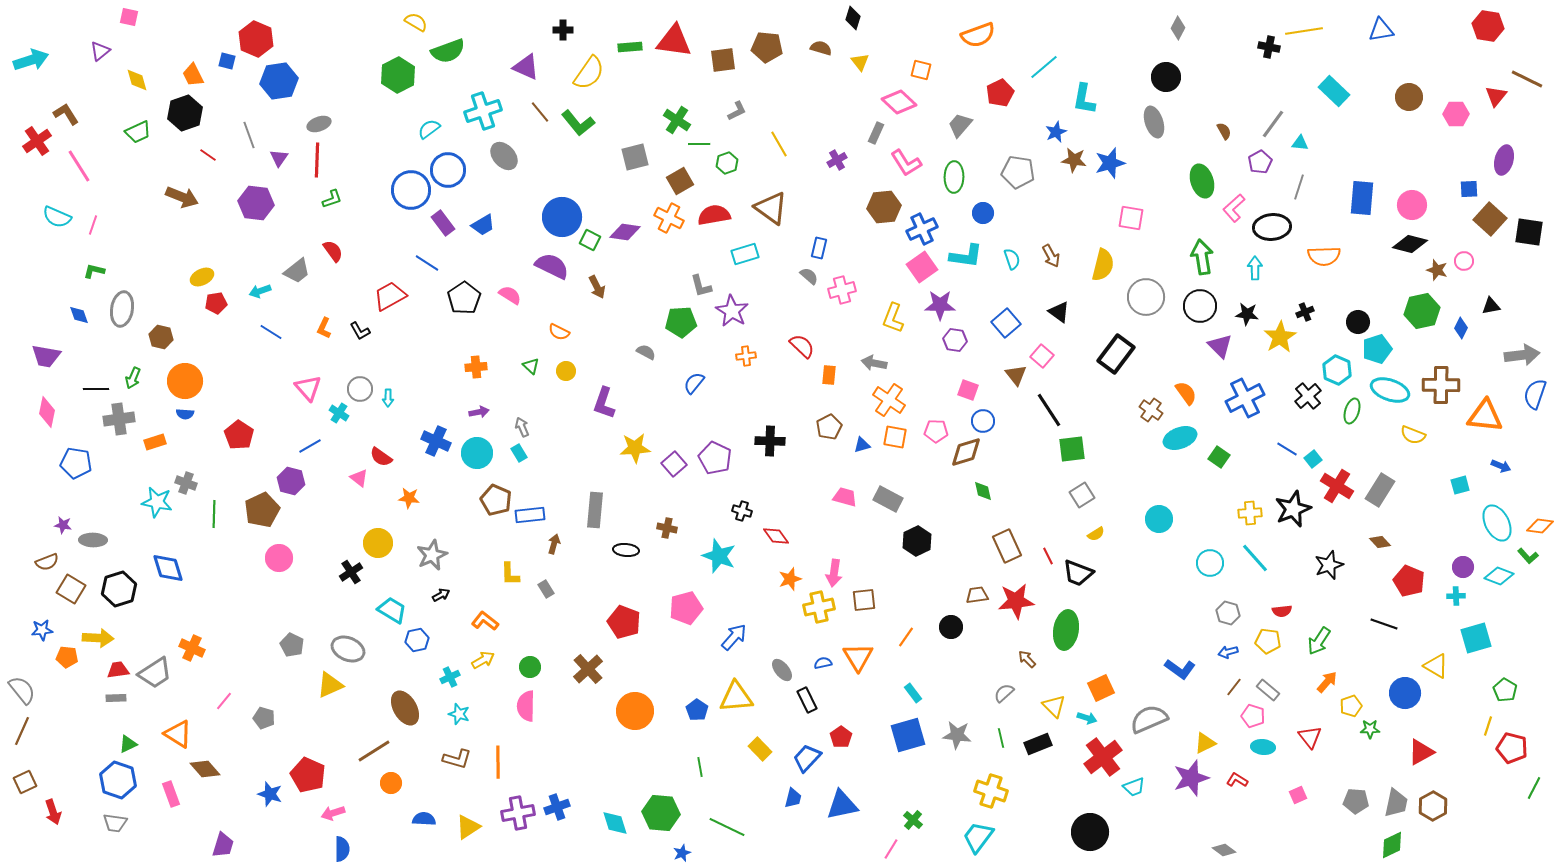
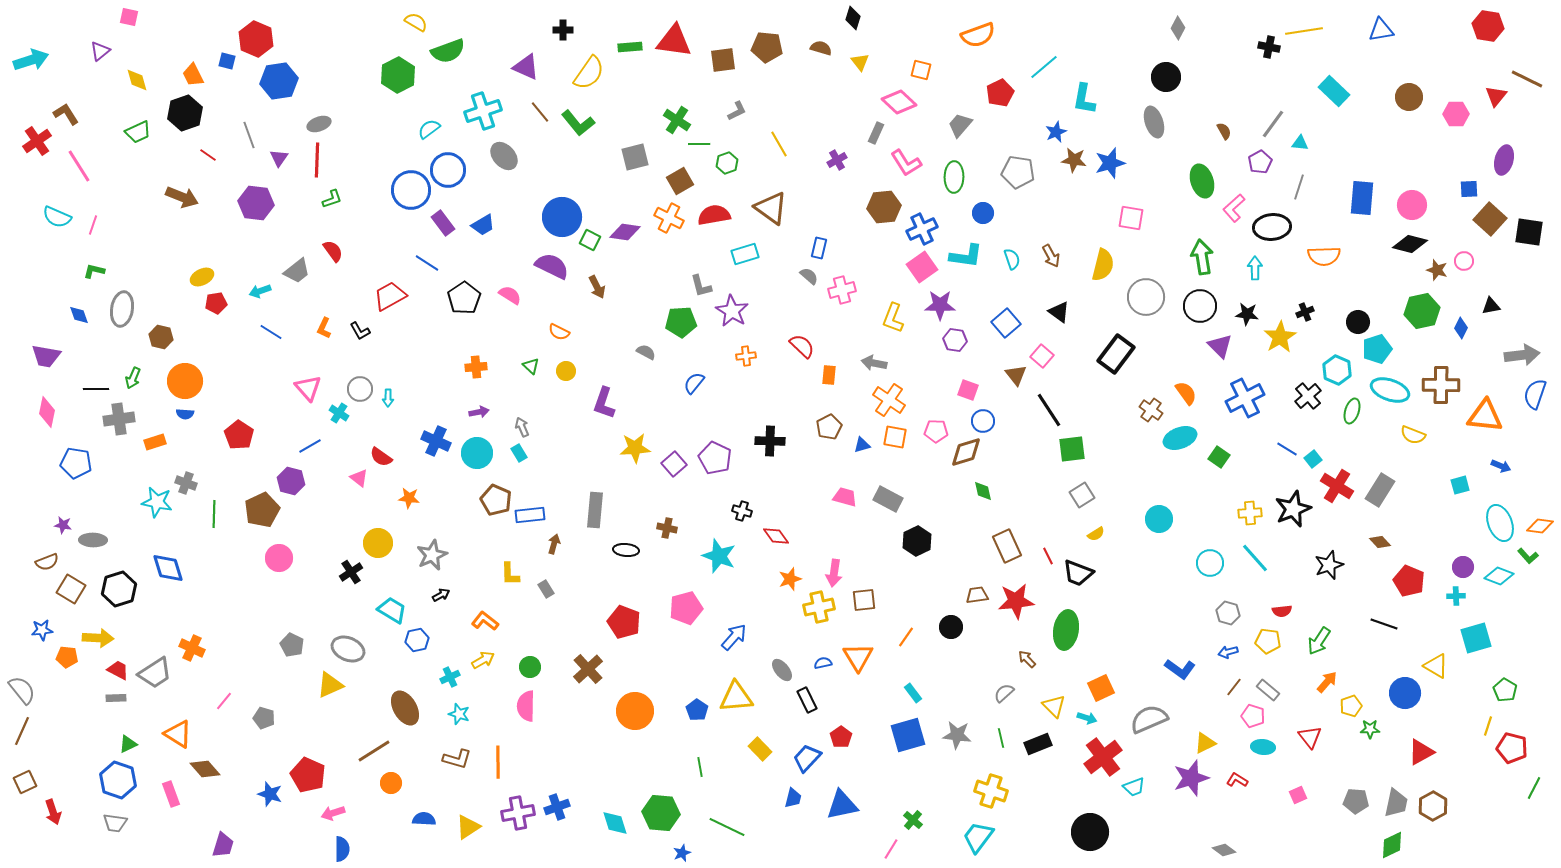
cyan ellipse at (1497, 523): moved 3 px right; rotated 6 degrees clockwise
red trapezoid at (118, 670): rotated 35 degrees clockwise
